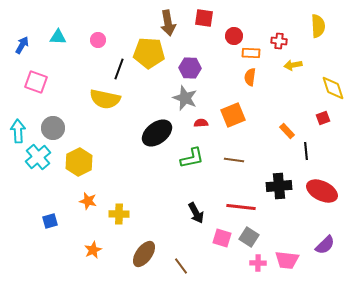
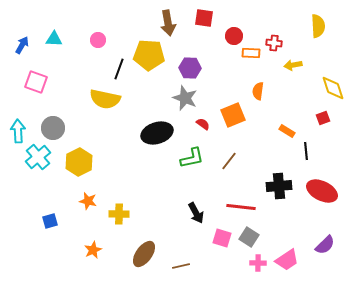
cyan triangle at (58, 37): moved 4 px left, 2 px down
red cross at (279, 41): moved 5 px left, 2 px down
yellow pentagon at (149, 53): moved 2 px down
orange semicircle at (250, 77): moved 8 px right, 14 px down
red semicircle at (201, 123): moved 2 px right, 1 px down; rotated 40 degrees clockwise
orange rectangle at (287, 131): rotated 14 degrees counterclockwise
black ellipse at (157, 133): rotated 20 degrees clockwise
brown line at (234, 160): moved 5 px left, 1 px down; rotated 60 degrees counterclockwise
pink trapezoid at (287, 260): rotated 40 degrees counterclockwise
brown line at (181, 266): rotated 66 degrees counterclockwise
